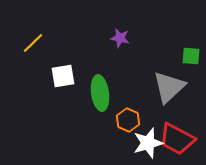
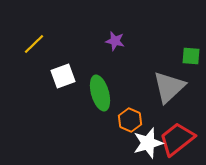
purple star: moved 5 px left, 3 px down
yellow line: moved 1 px right, 1 px down
white square: rotated 10 degrees counterclockwise
green ellipse: rotated 8 degrees counterclockwise
orange hexagon: moved 2 px right
red trapezoid: rotated 114 degrees clockwise
